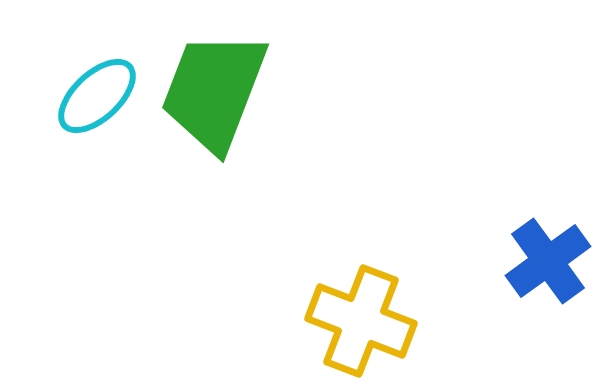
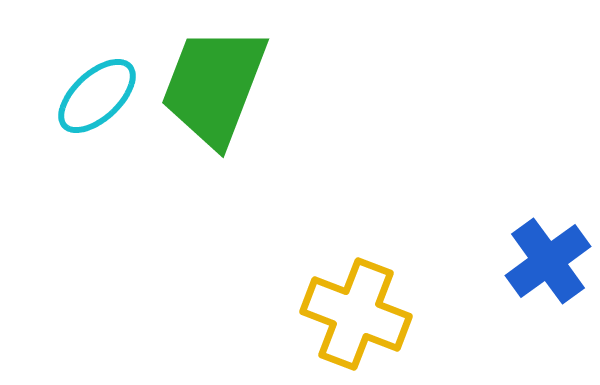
green trapezoid: moved 5 px up
yellow cross: moved 5 px left, 7 px up
